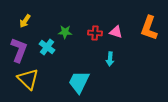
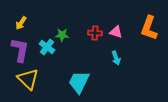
yellow arrow: moved 4 px left, 2 px down
green star: moved 3 px left, 3 px down
purple L-shape: moved 1 px right; rotated 10 degrees counterclockwise
cyan arrow: moved 6 px right, 1 px up; rotated 24 degrees counterclockwise
